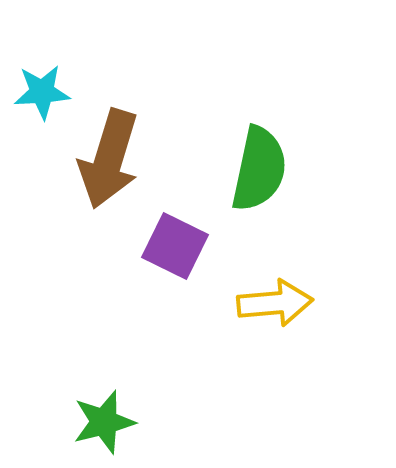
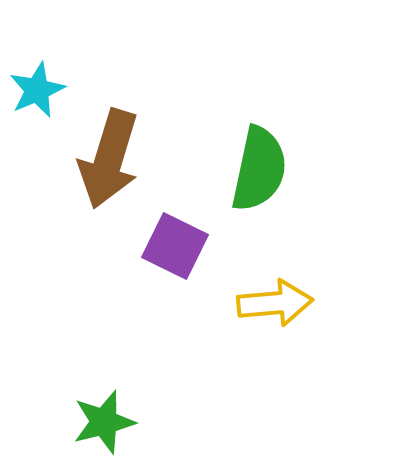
cyan star: moved 5 px left, 2 px up; rotated 20 degrees counterclockwise
